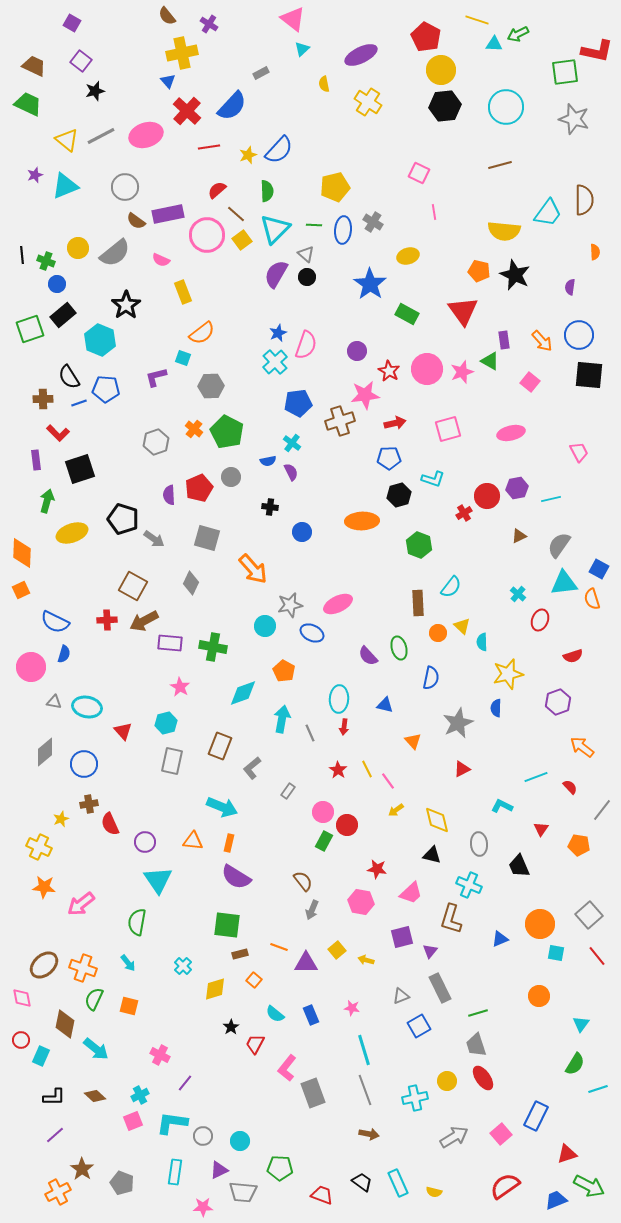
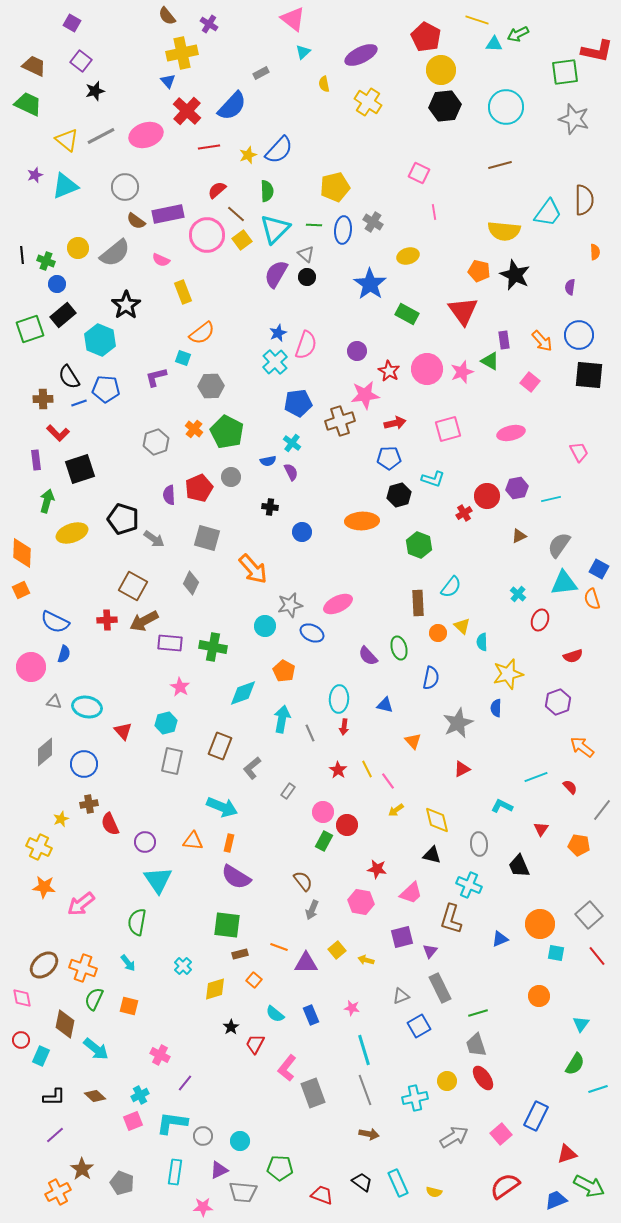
cyan triangle at (302, 49): moved 1 px right, 3 px down
